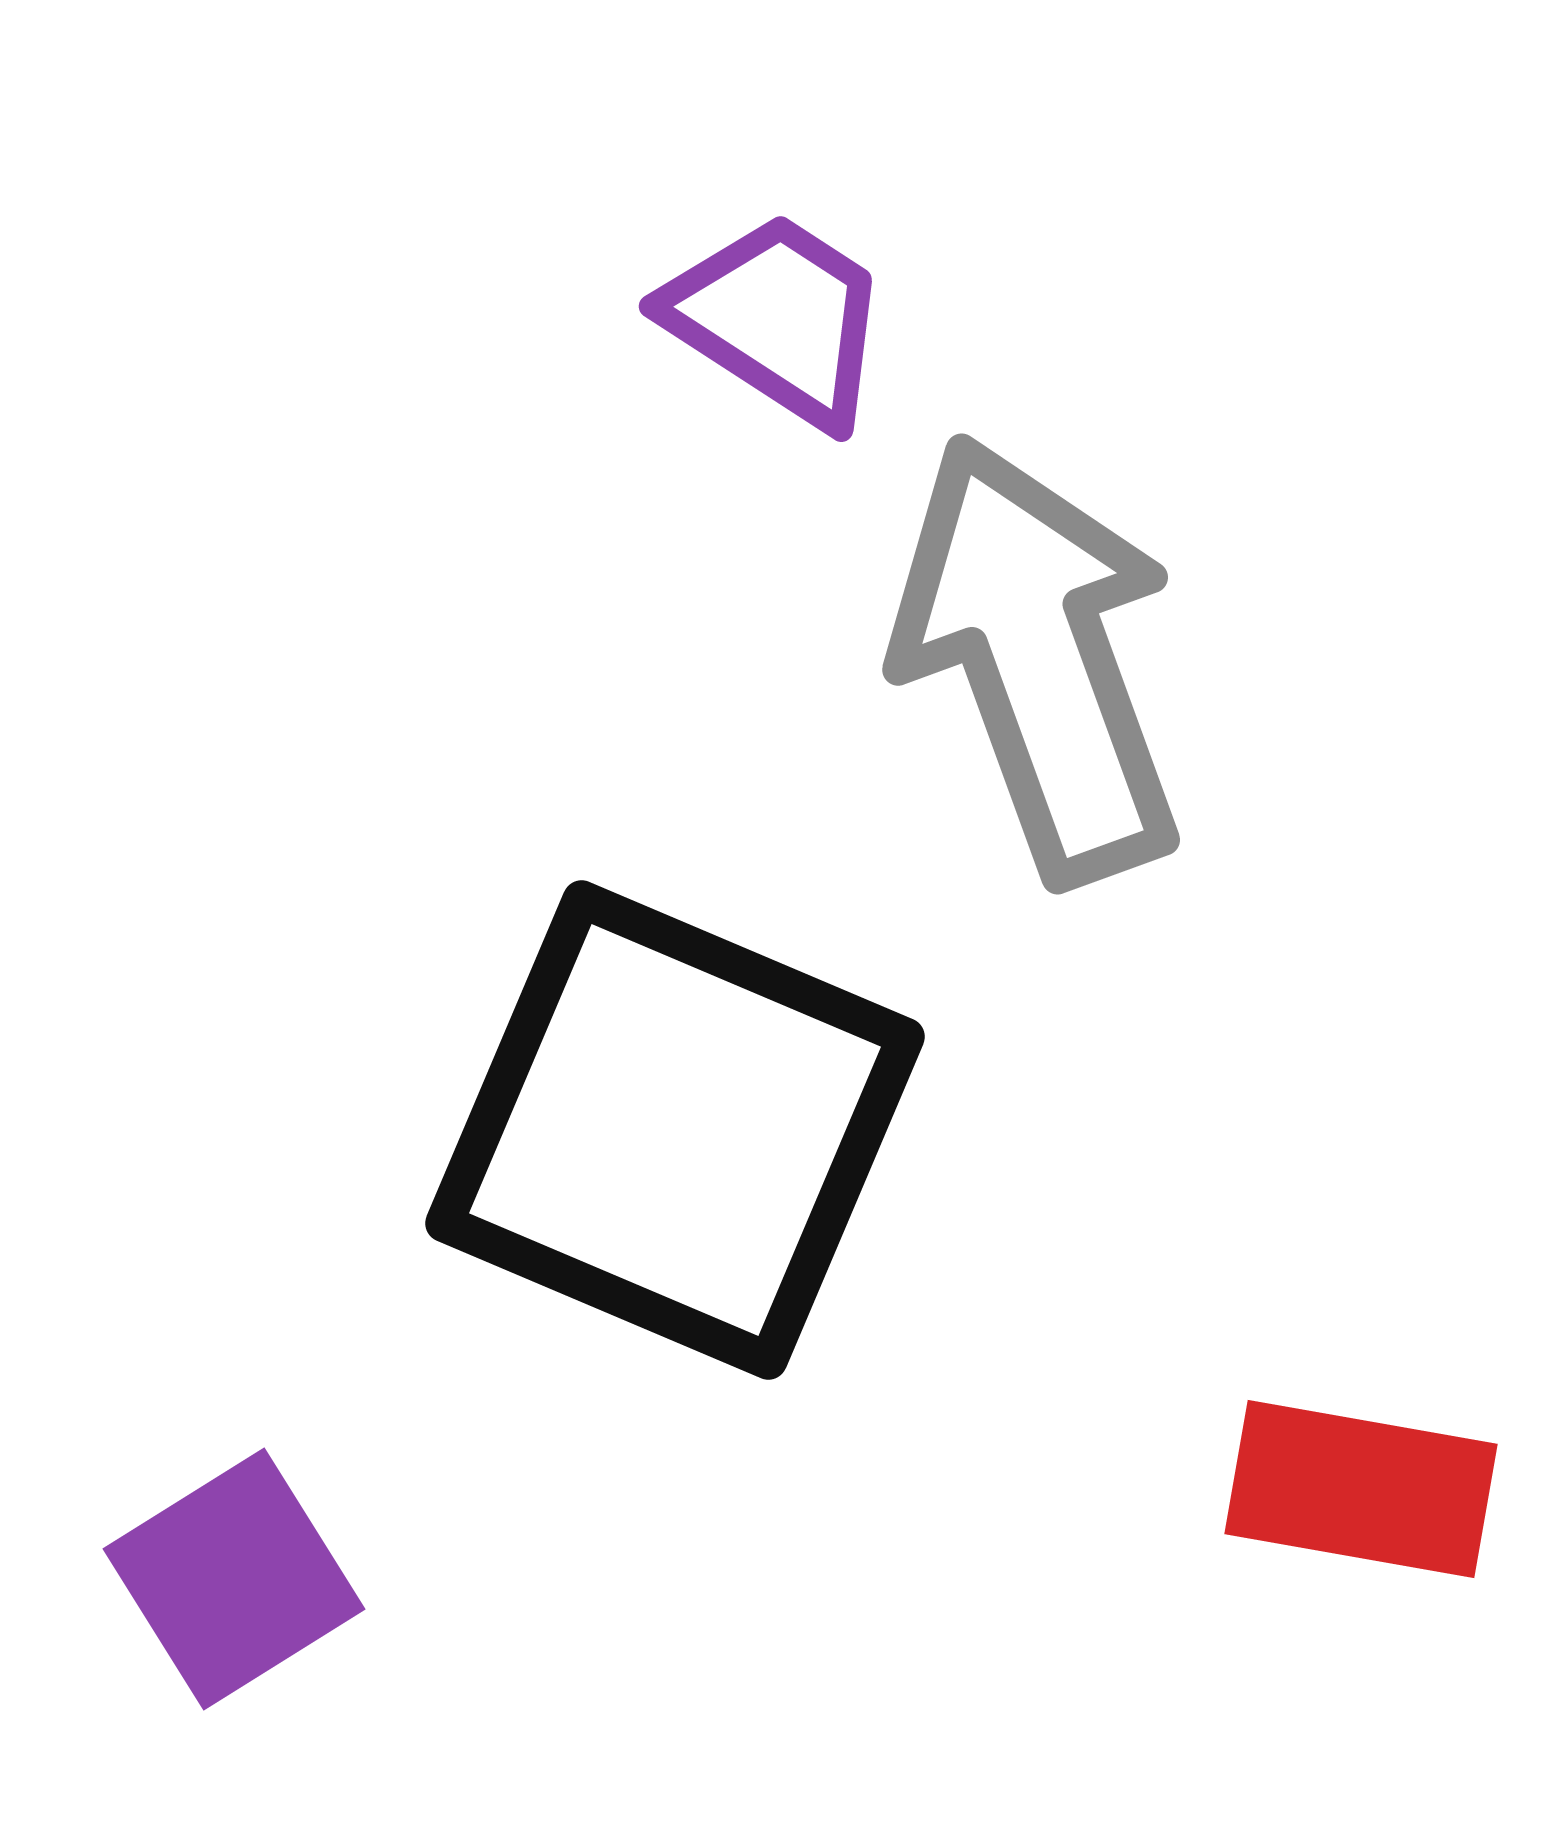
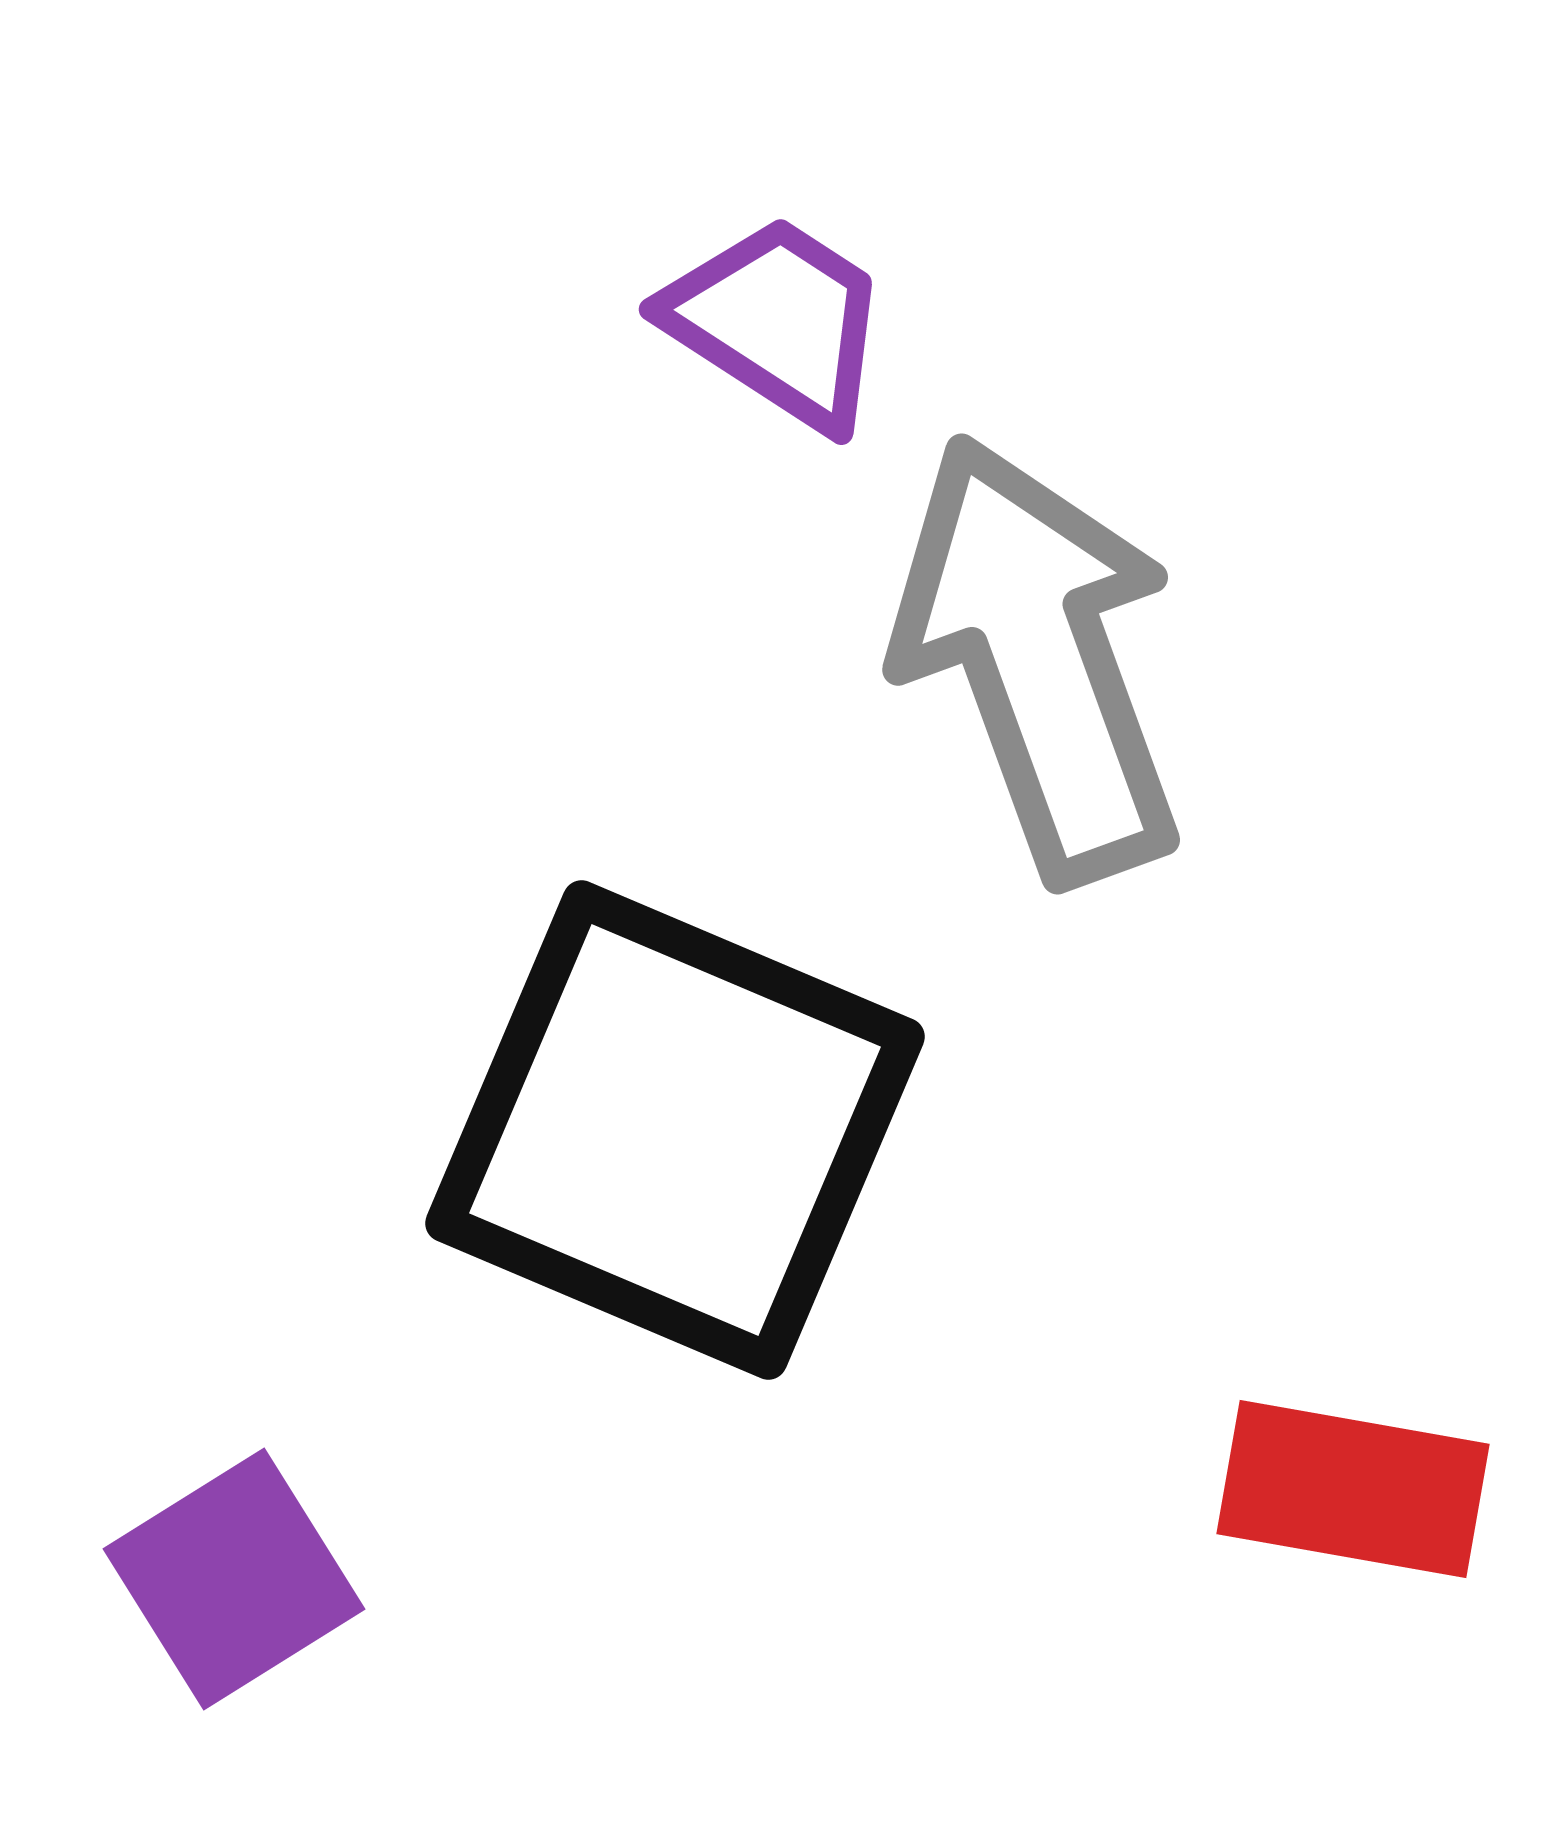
purple trapezoid: moved 3 px down
red rectangle: moved 8 px left
